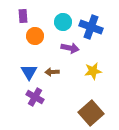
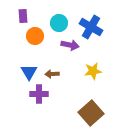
cyan circle: moved 4 px left, 1 px down
blue cross: rotated 10 degrees clockwise
purple arrow: moved 3 px up
brown arrow: moved 2 px down
purple cross: moved 4 px right, 3 px up; rotated 30 degrees counterclockwise
